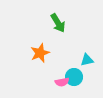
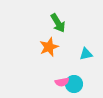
orange star: moved 9 px right, 6 px up
cyan triangle: moved 1 px left, 6 px up
cyan circle: moved 7 px down
